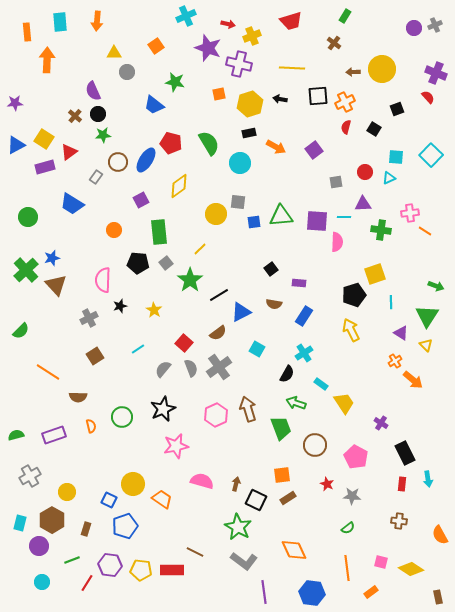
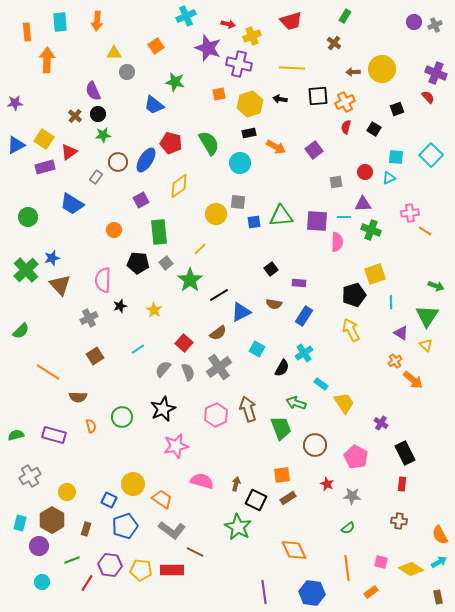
purple circle at (414, 28): moved 6 px up
green cross at (381, 230): moved 10 px left; rotated 12 degrees clockwise
brown triangle at (56, 285): moved 4 px right
gray semicircle at (191, 368): moved 3 px left, 4 px down
black semicircle at (287, 374): moved 5 px left, 6 px up
purple rectangle at (54, 435): rotated 35 degrees clockwise
cyan arrow at (428, 479): moved 11 px right, 83 px down; rotated 112 degrees counterclockwise
gray L-shape at (244, 561): moved 72 px left, 31 px up
